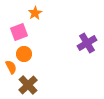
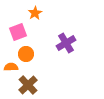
pink square: moved 1 px left
purple cross: moved 21 px left
orange circle: moved 2 px right
orange semicircle: rotated 64 degrees counterclockwise
